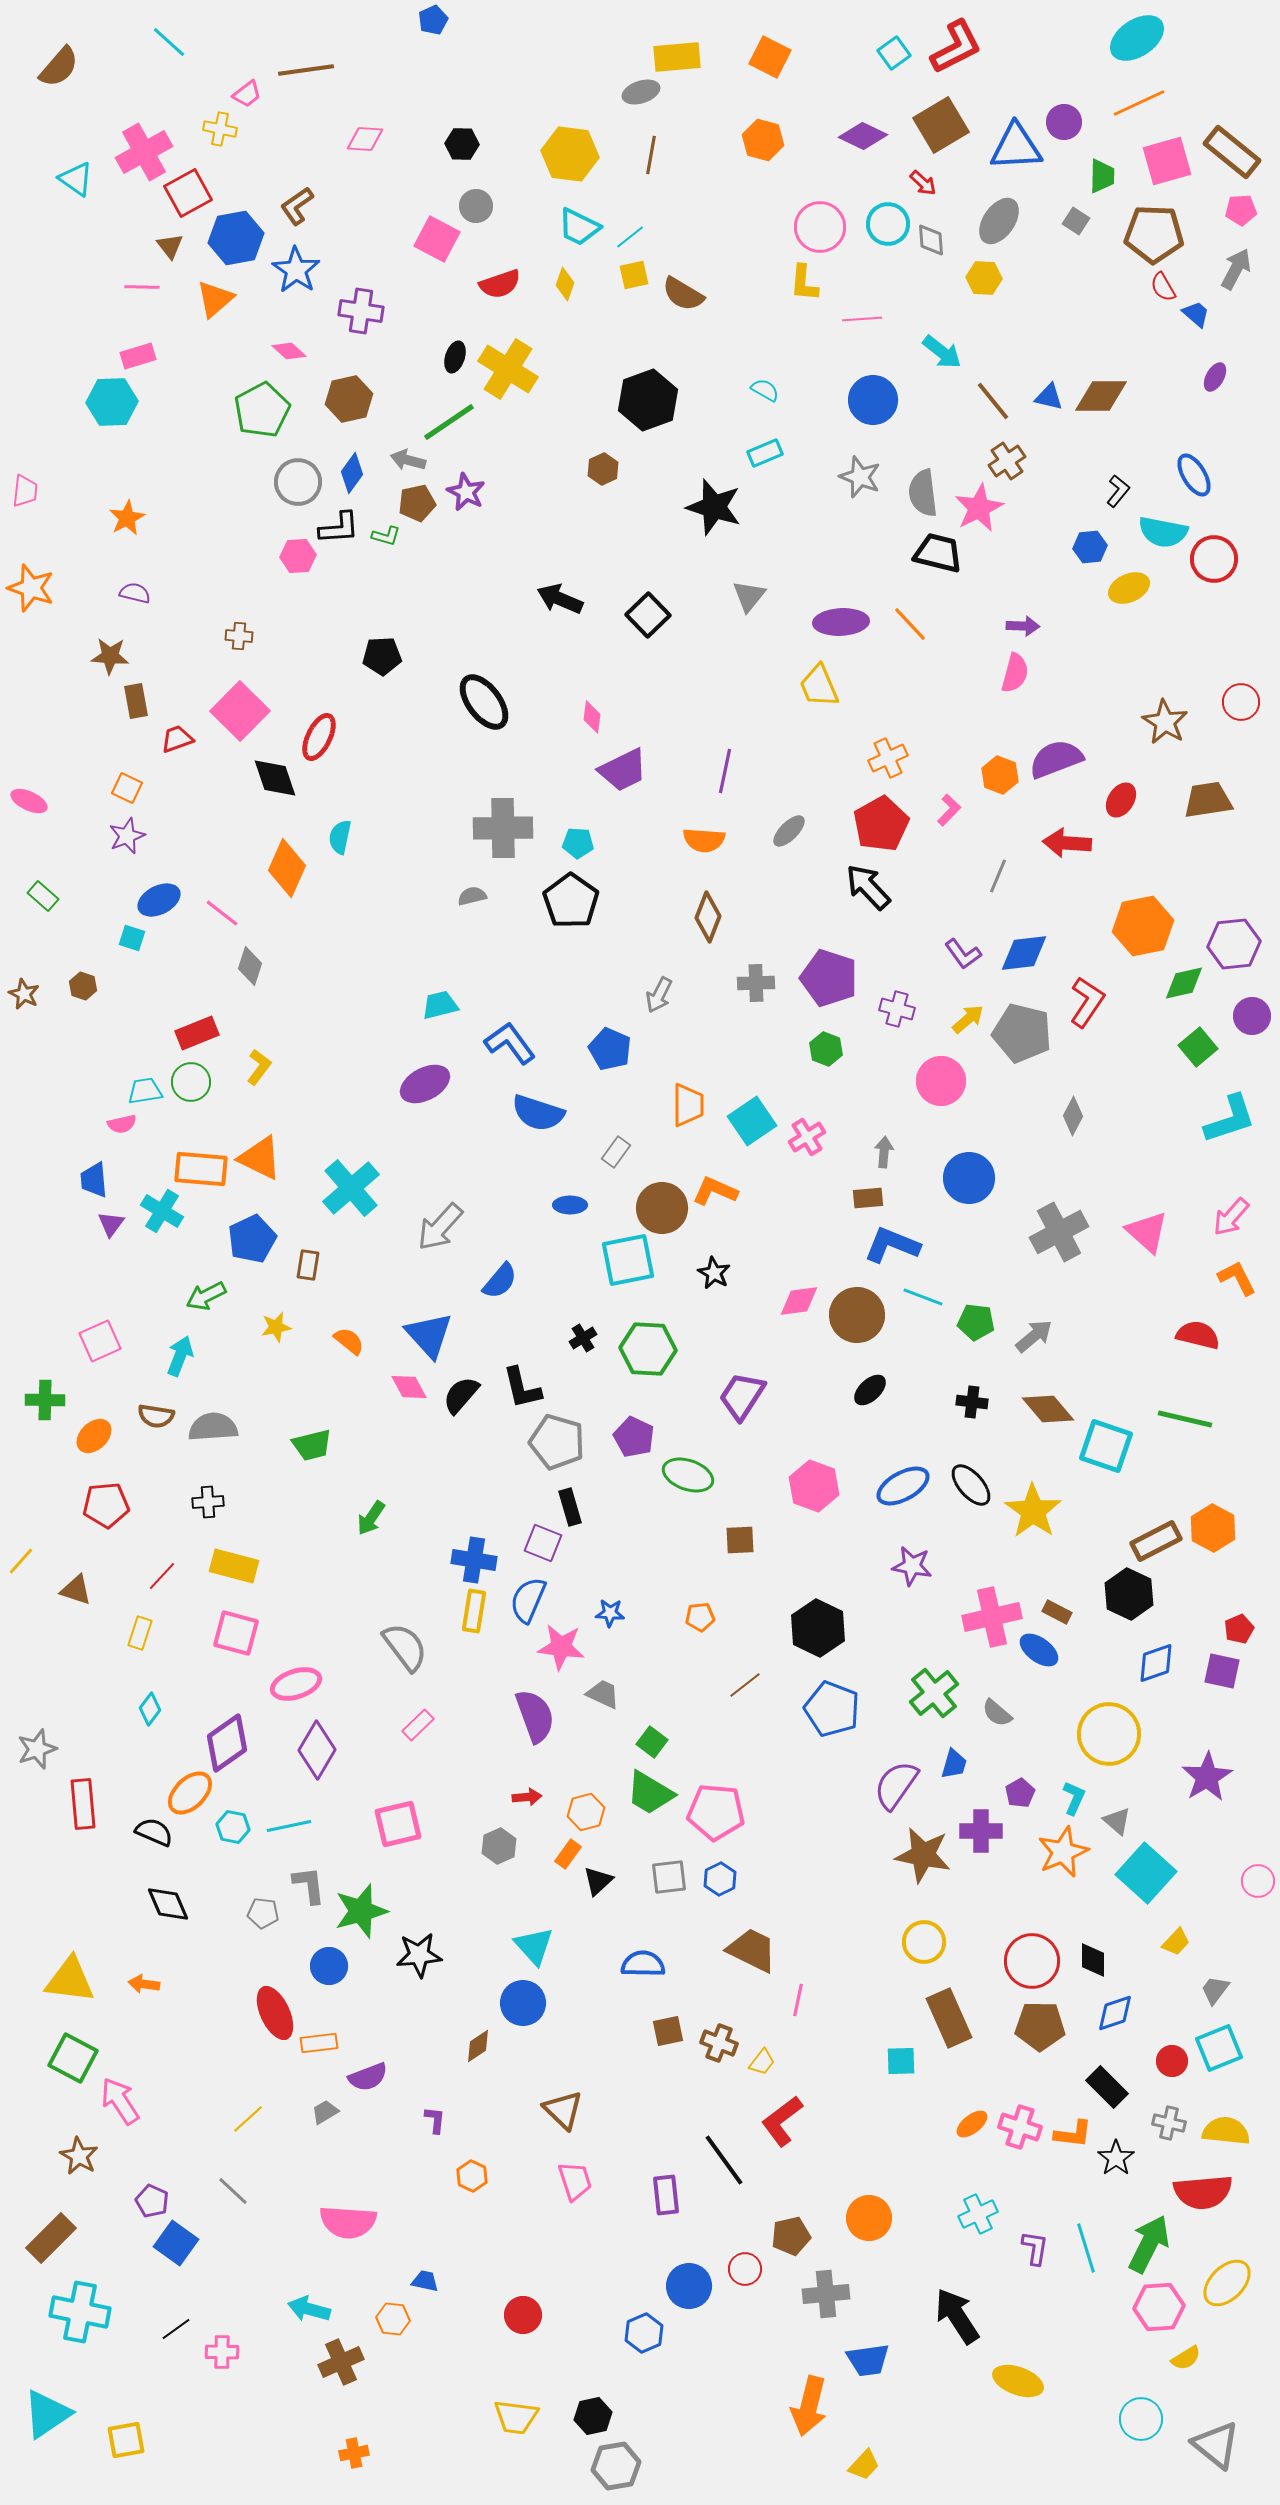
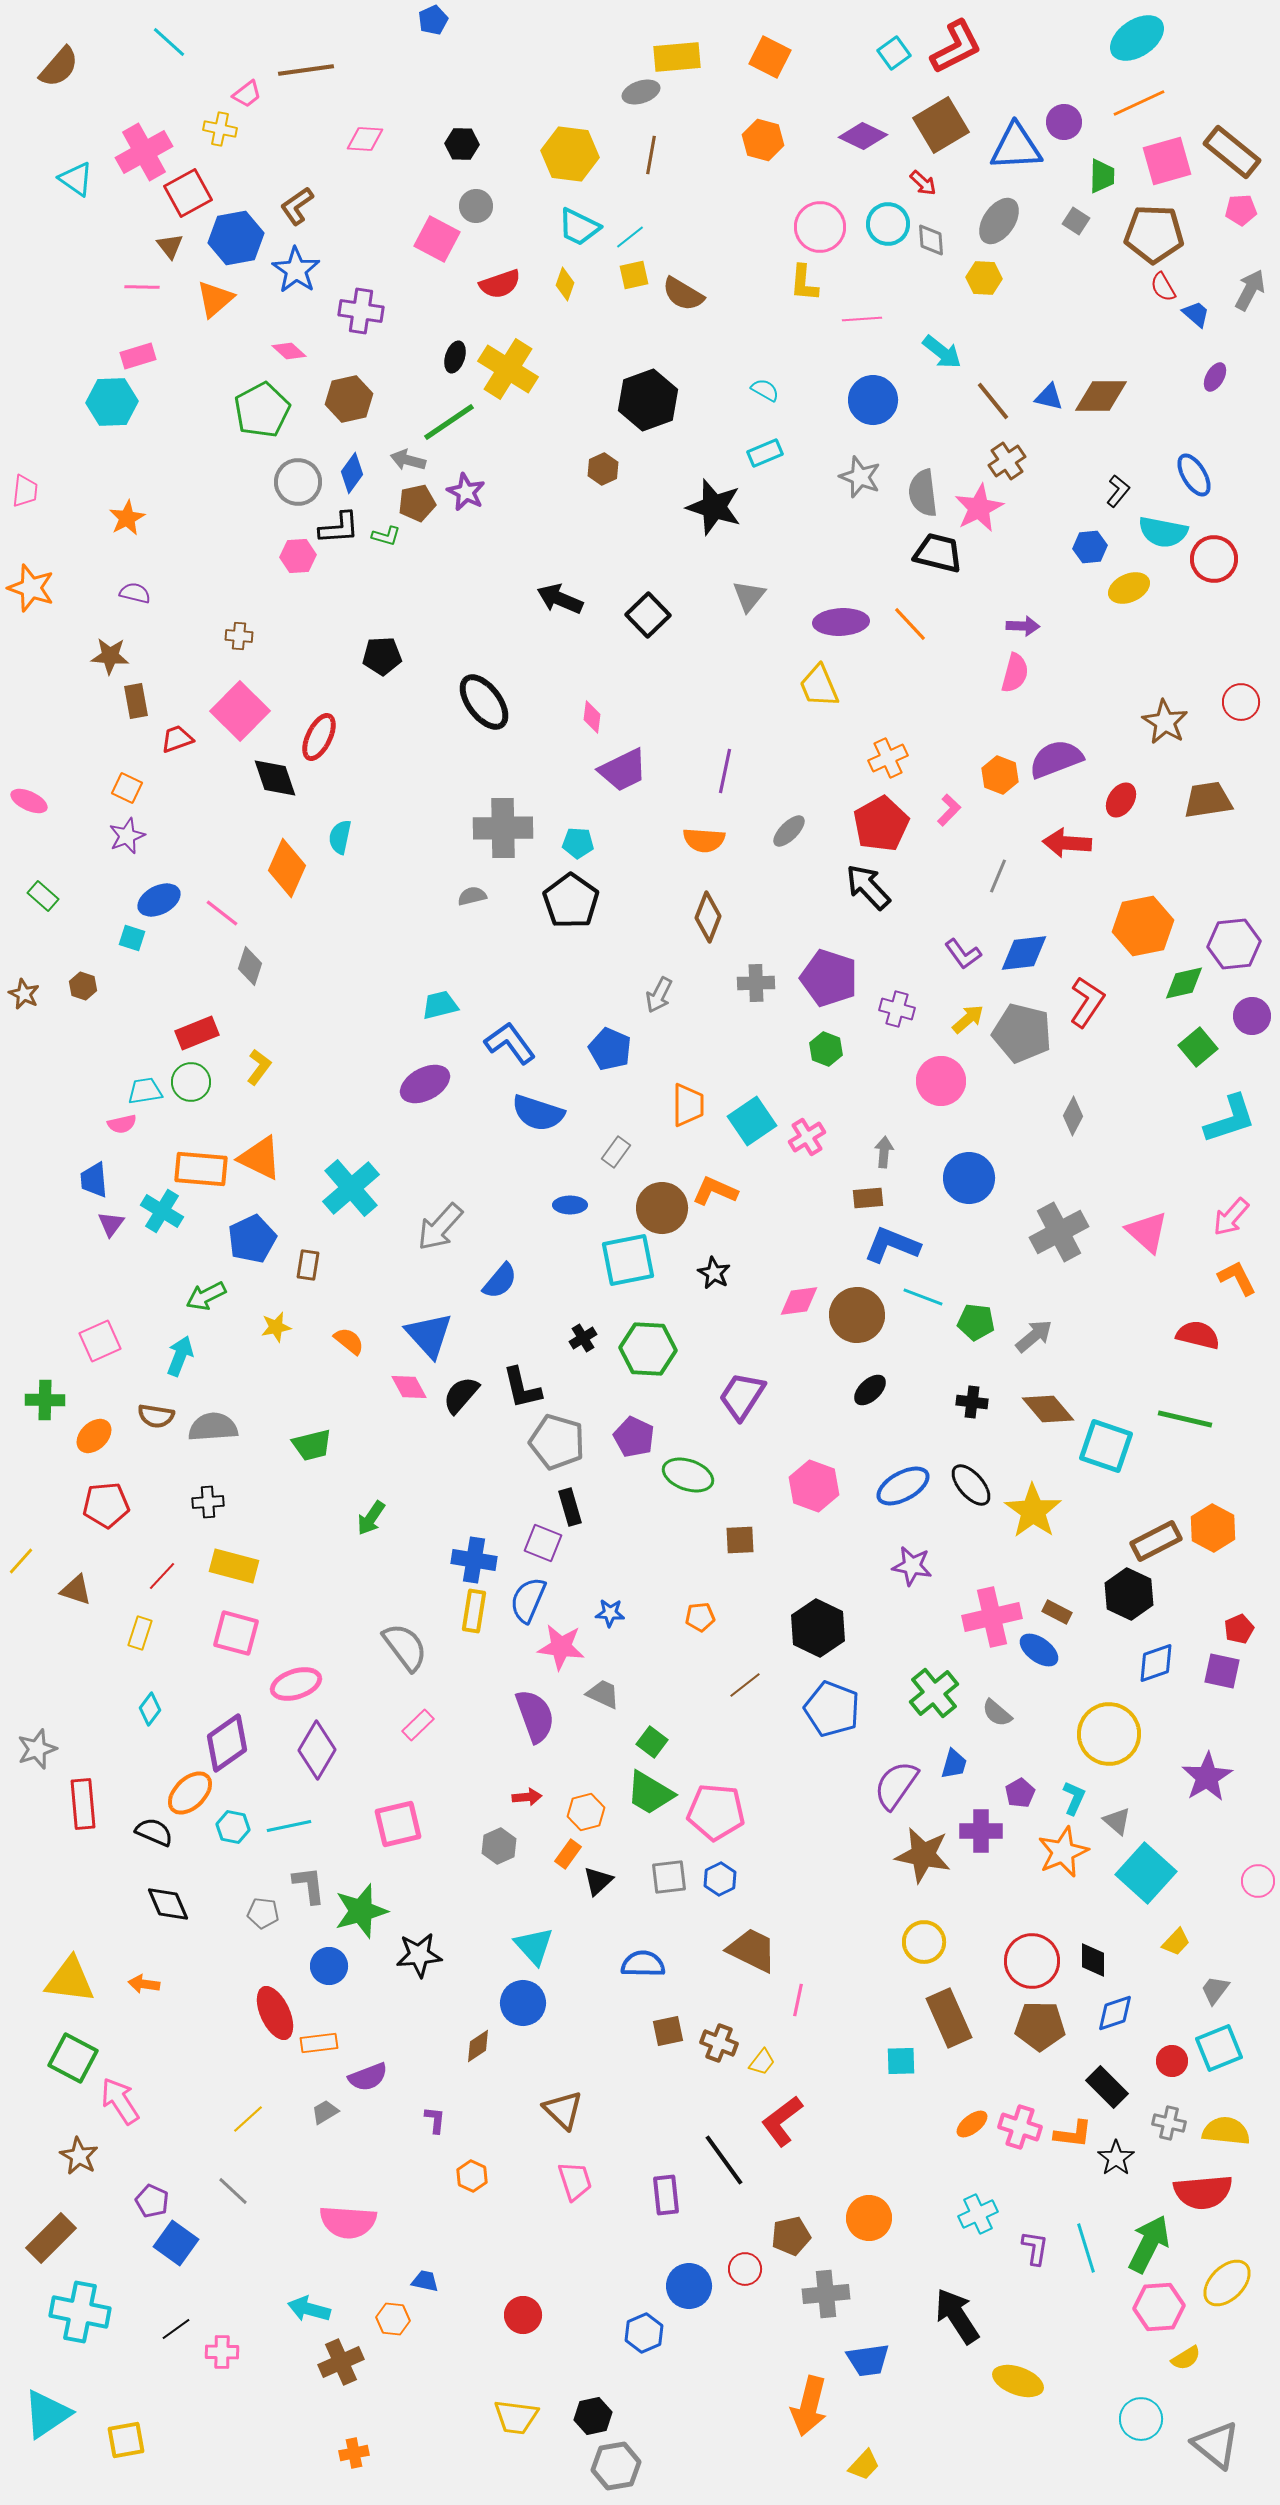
gray arrow at (1236, 269): moved 14 px right, 21 px down
